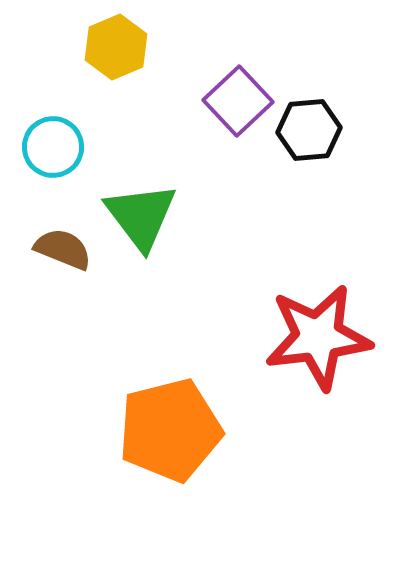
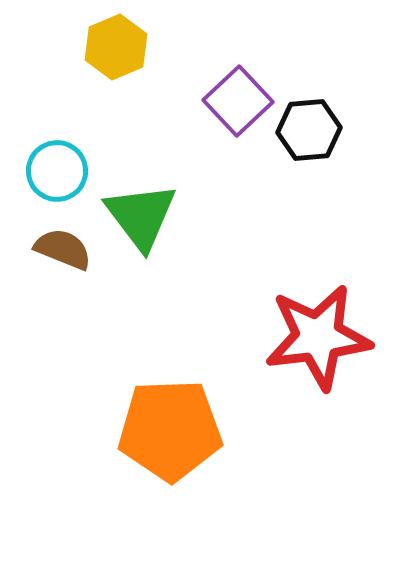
cyan circle: moved 4 px right, 24 px down
orange pentagon: rotated 12 degrees clockwise
